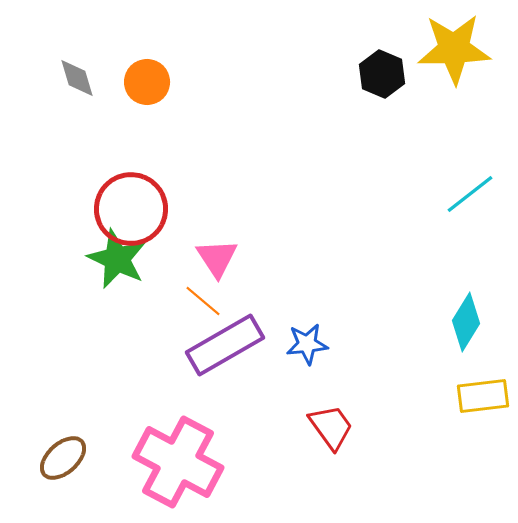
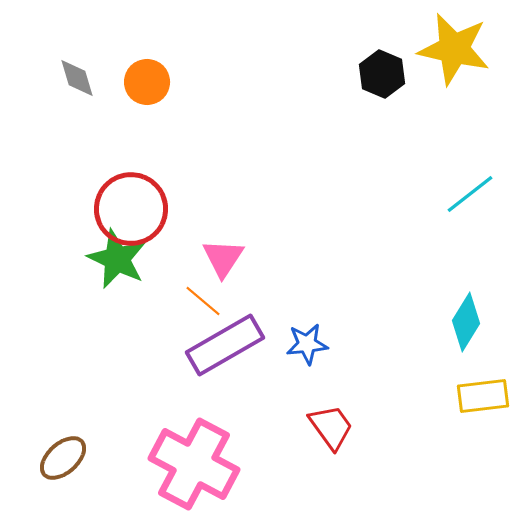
yellow star: rotated 14 degrees clockwise
pink triangle: moved 6 px right; rotated 6 degrees clockwise
pink cross: moved 16 px right, 2 px down
